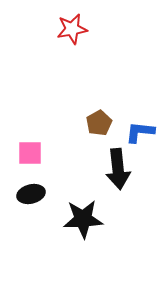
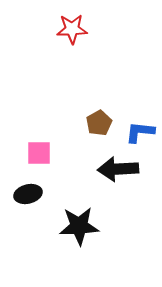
red star: rotated 8 degrees clockwise
pink square: moved 9 px right
black arrow: rotated 93 degrees clockwise
black ellipse: moved 3 px left
black star: moved 4 px left, 7 px down
